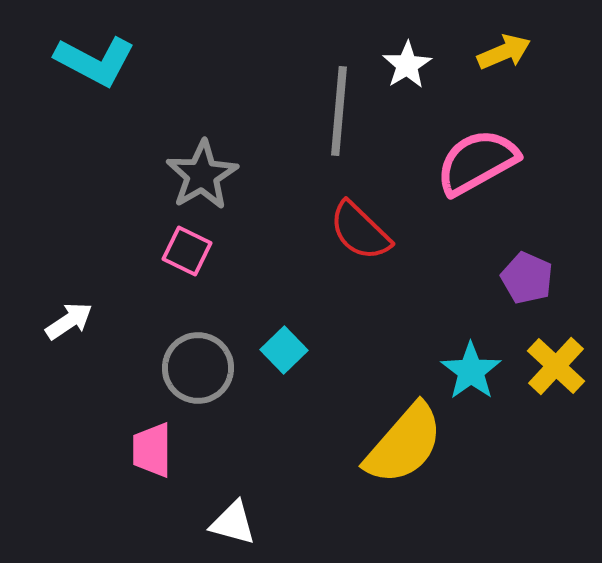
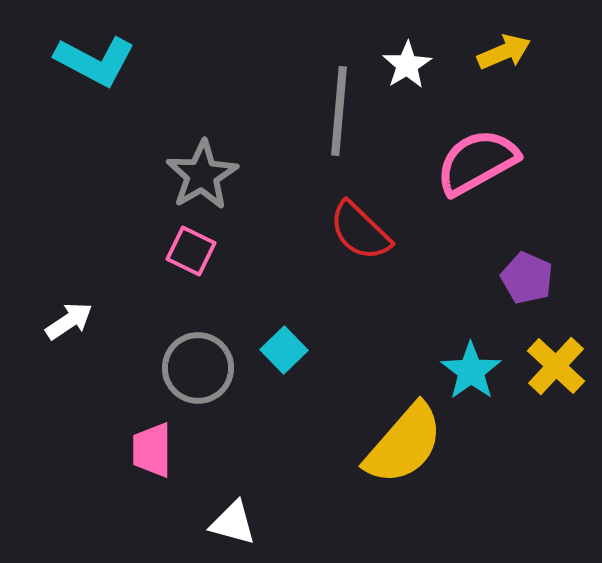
pink square: moved 4 px right
